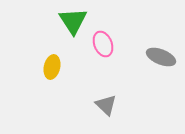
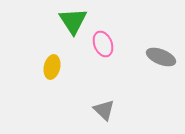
gray triangle: moved 2 px left, 5 px down
